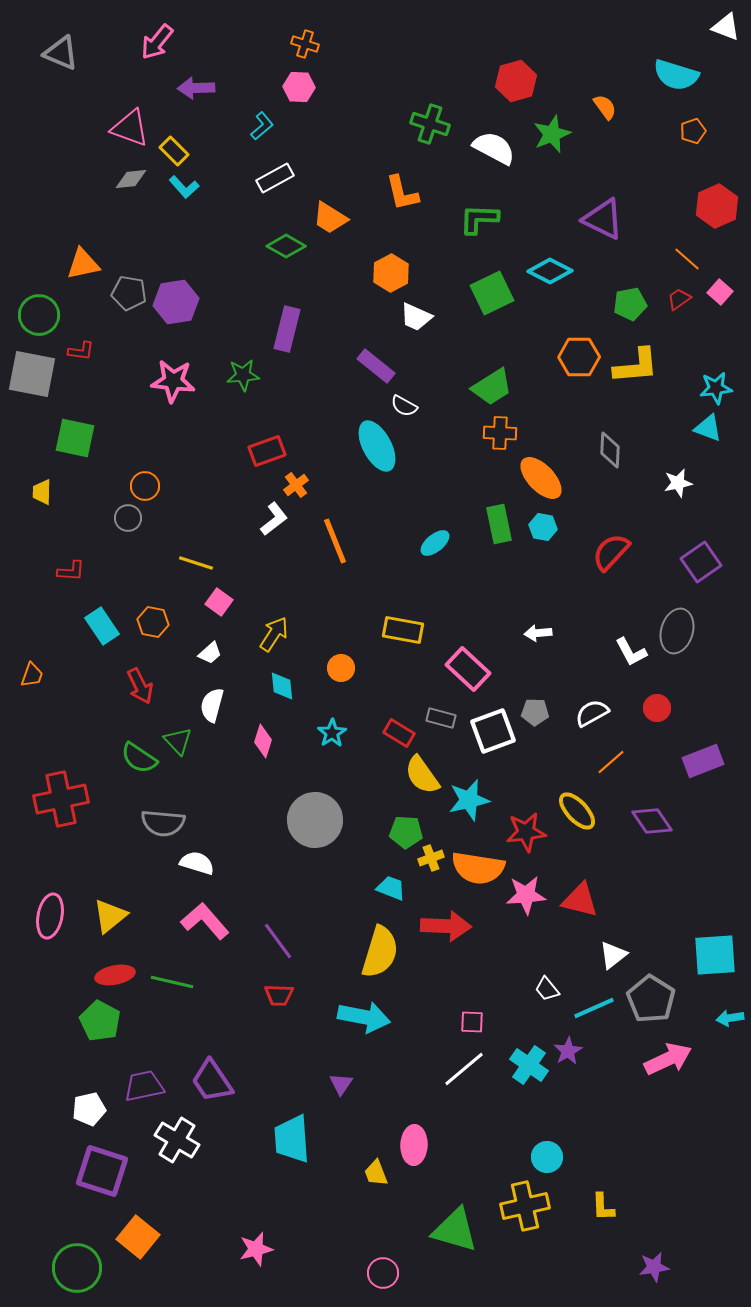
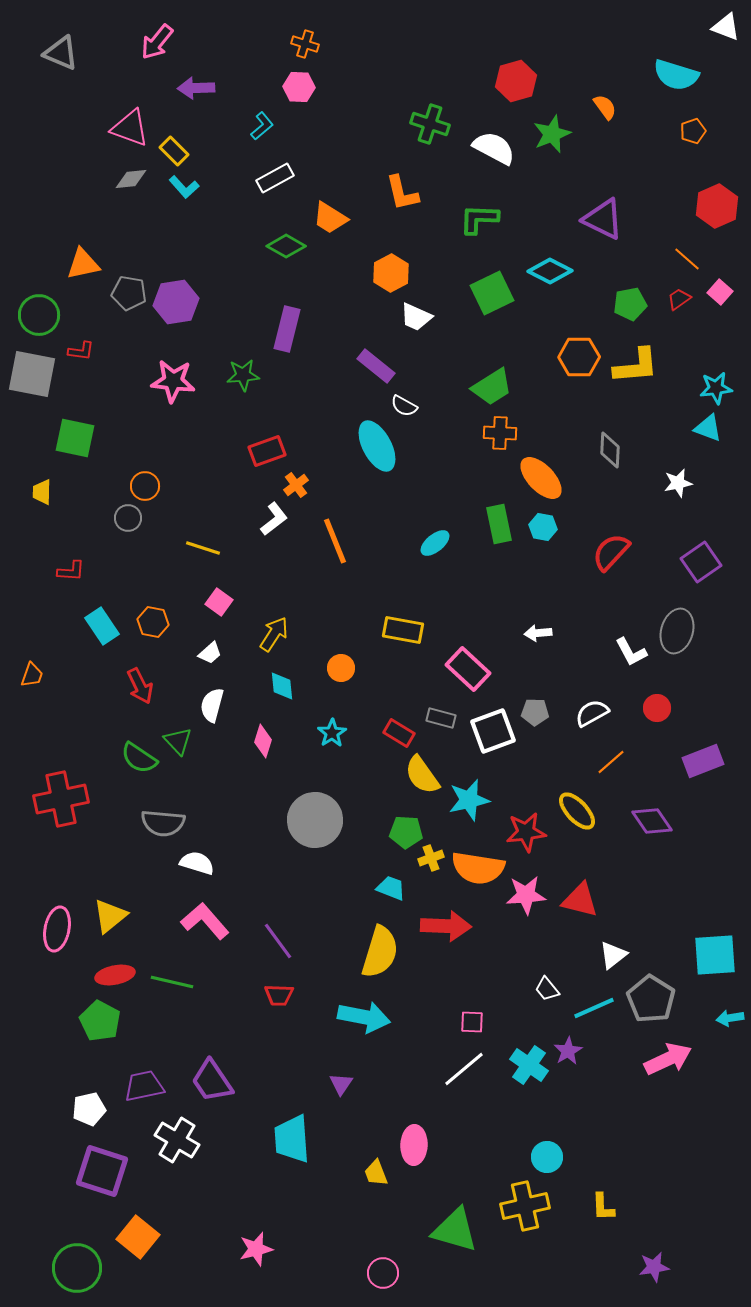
yellow line at (196, 563): moved 7 px right, 15 px up
pink ellipse at (50, 916): moved 7 px right, 13 px down
